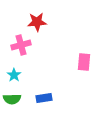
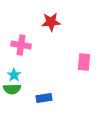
red star: moved 14 px right
pink cross: rotated 24 degrees clockwise
green semicircle: moved 10 px up
